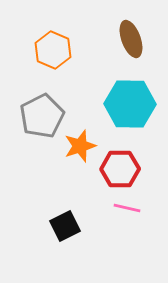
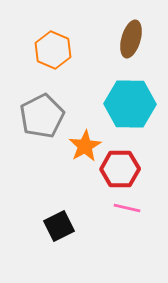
brown ellipse: rotated 36 degrees clockwise
orange star: moved 5 px right; rotated 12 degrees counterclockwise
black square: moved 6 px left
